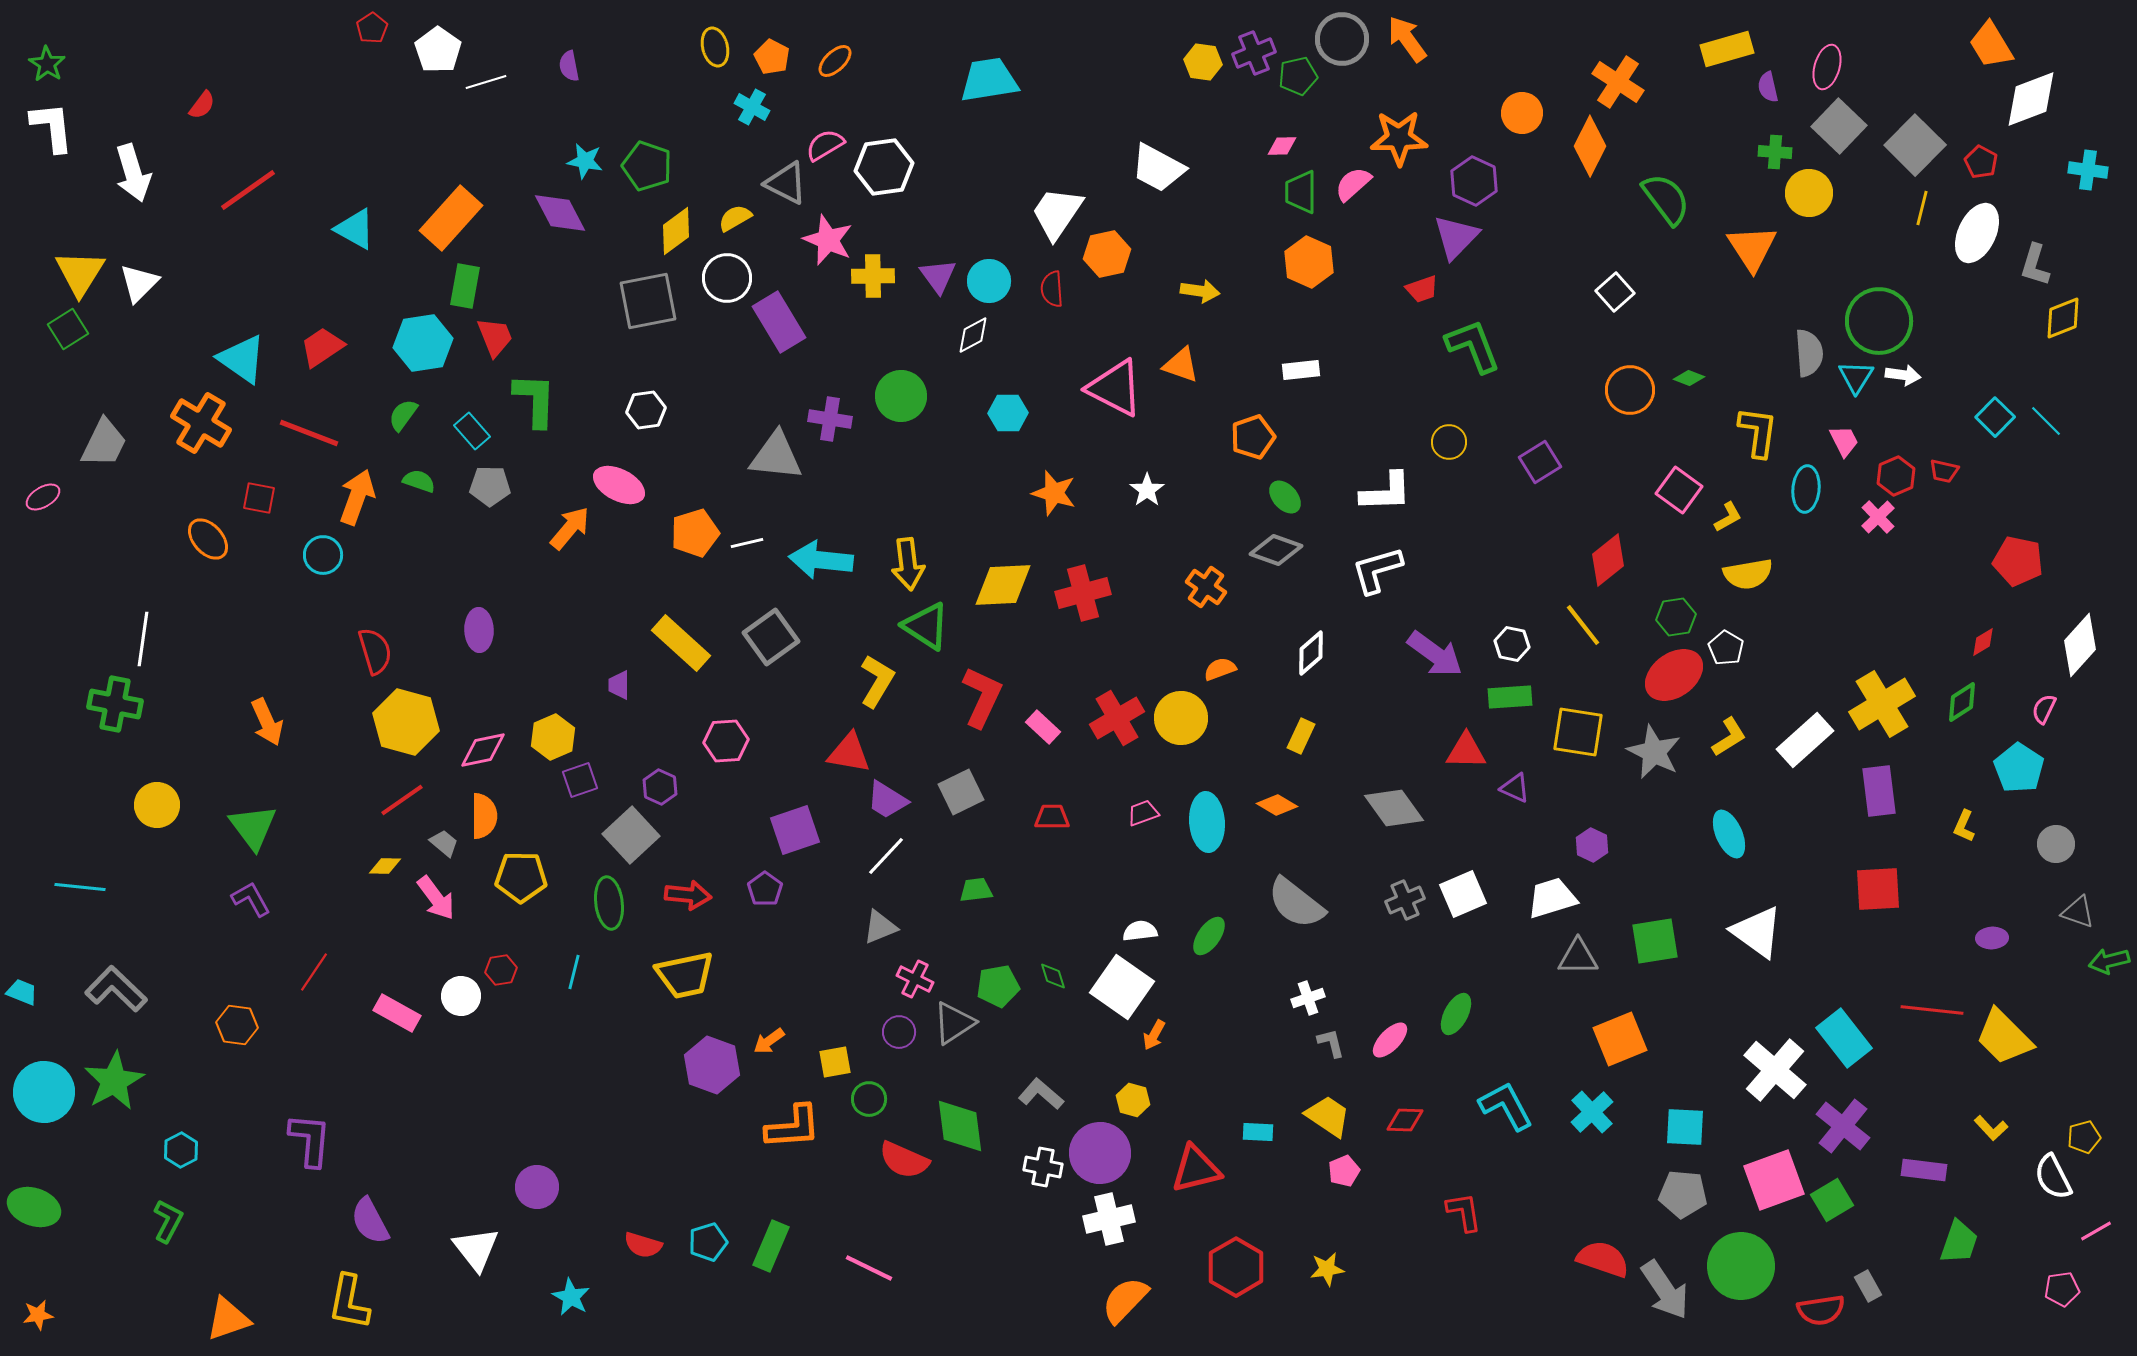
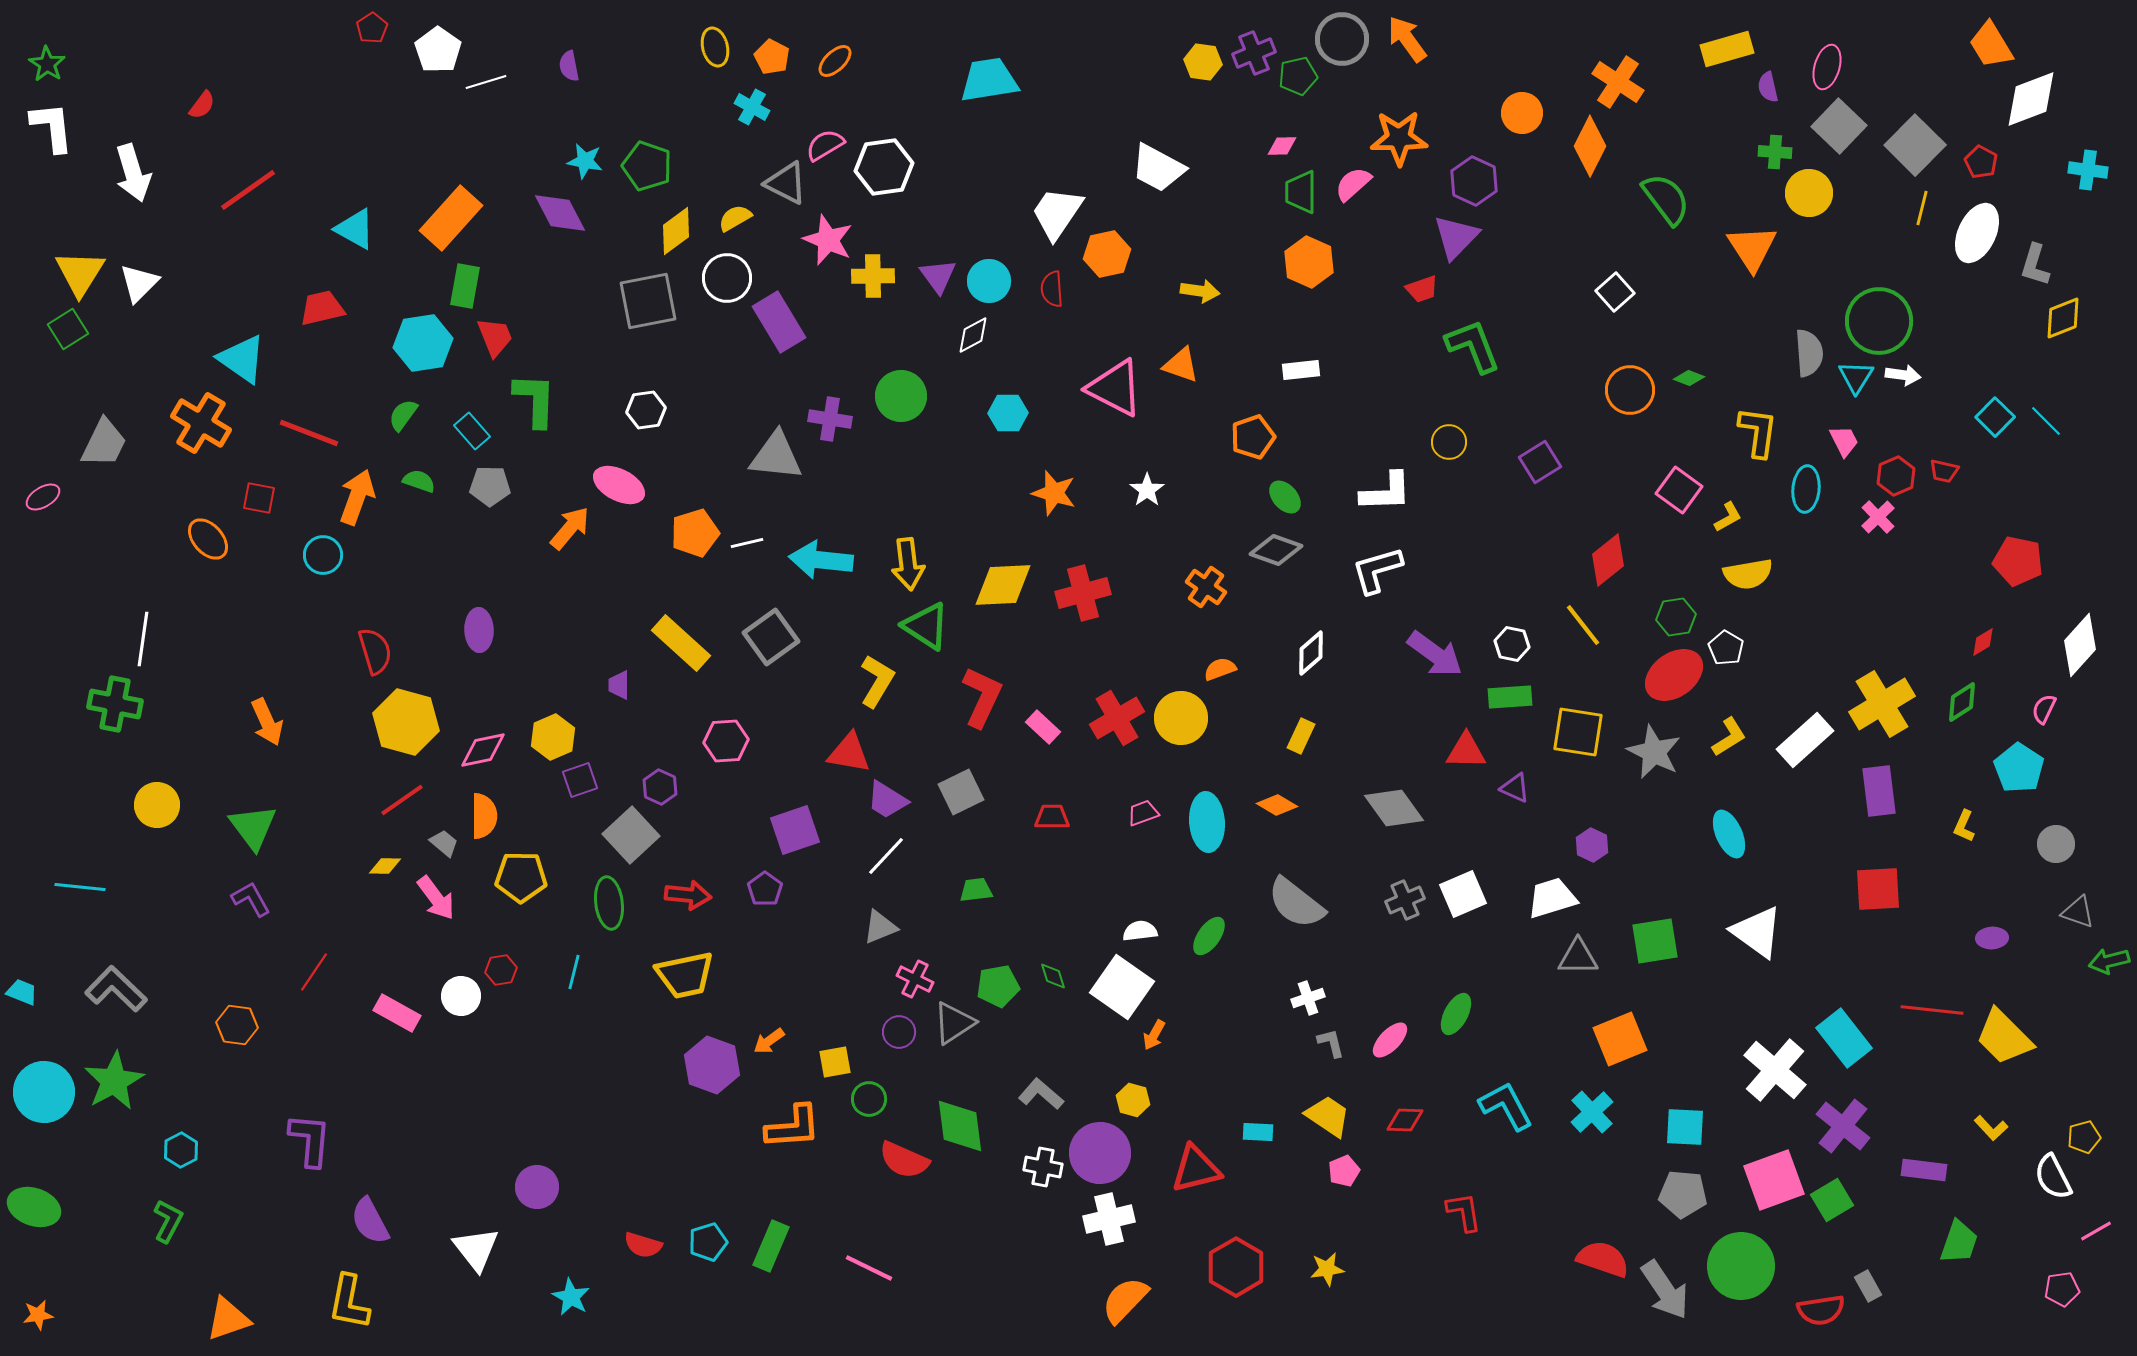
red trapezoid at (322, 347): moved 39 px up; rotated 21 degrees clockwise
